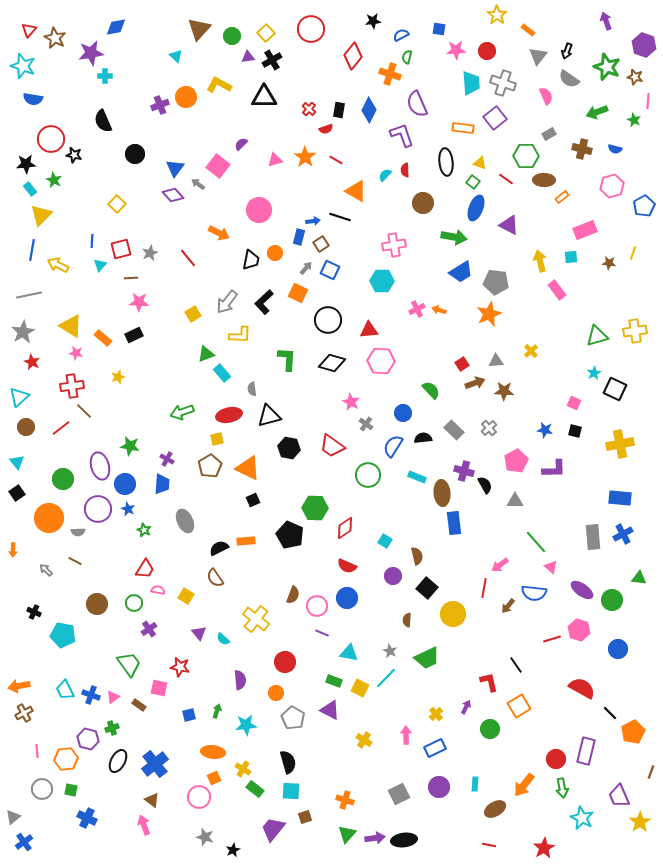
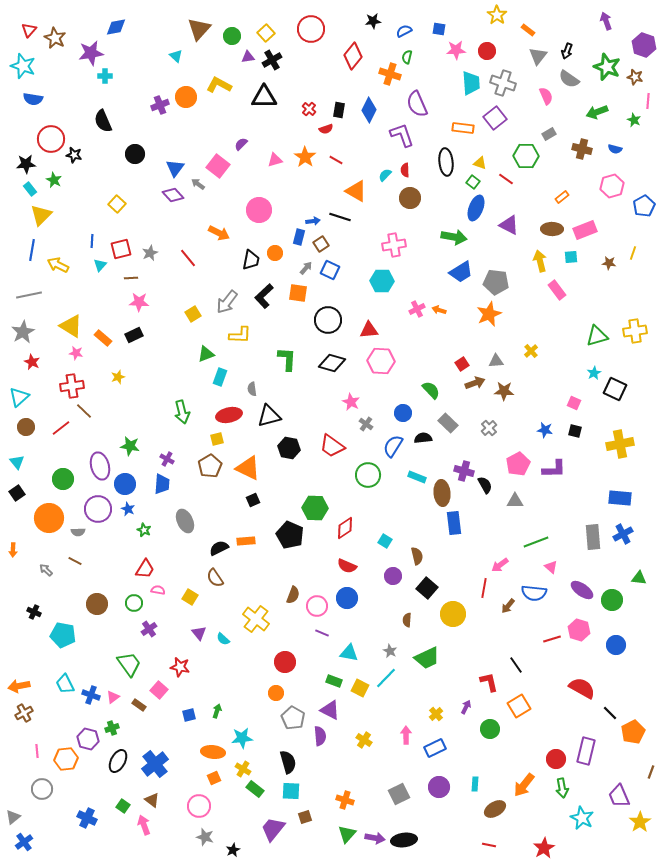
blue semicircle at (401, 35): moved 3 px right, 4 px up
brown ellipse at (544, 180): moved 8 px right, 49 px down
brown circle at (423, 203): moved 13 px left, 5 px up
orange square at (298, 293): rotated 18 degrees counterclockwise
black L-shape at (264, 302): moved 6 px up
cyan rectangle at (222, 373): moved 2 px left, 4 px down; rotated 60 degrees clockwise
green arrow at (182, 412): rotated 85 degrees counterclockwise
gray rectangle at (454, 430): moved 6 px left, 7 px up
pink pentagon at (516, 461): moved 2 px right, 3 px down
green line at (536, 542): rotated 70 degrees counterclockwise
yellow square at (186, 596): moved 4 px right, 1 px down
blue circle at (618, 649): moved 2 px left, 4 px up
purple semicircle at (240, 680): moved 80 px right, 56 px down
pink square at (159, 688): moved 2 px down; rotated 30 degrees clockwise
cyan trapezoid at (65, 690): moved 6 px up
cyan star at (246, 725): moved 4 px left, 13 px down
green square at (71, 790): moved 52 px right, 16 px down; rotated 24 degrees clockwise
pink circle at (199, 797): moved 9 px down
purple arrow at (375, 838): rotated 18 degrees clockwise
